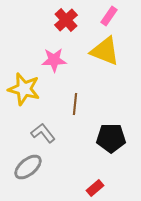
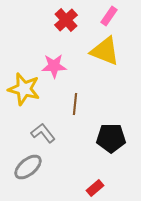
pink star: moved 6 px down
